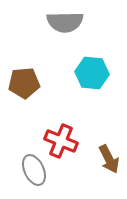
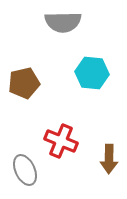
gray semicircle: moved 2 px left
brown pentagon: rotated 8 degrees counterclockwise
brown arrow: rotated 28 degrees clockwise
gray ellipse: moved 9 px left
